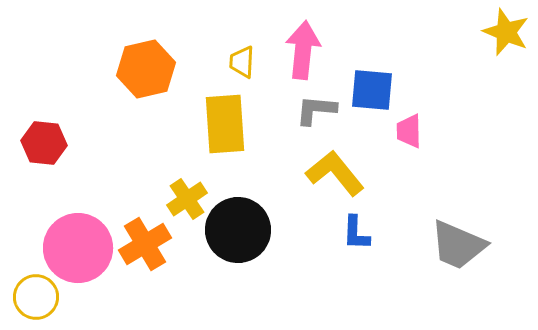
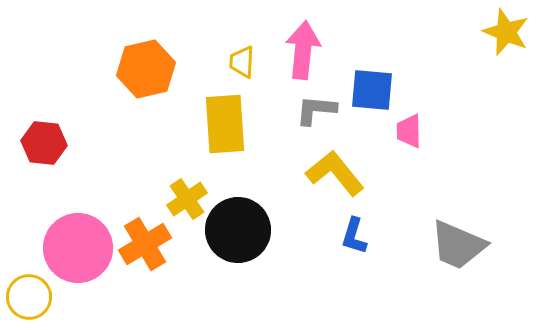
blue L-shape: moved 2 px left, 3 px down; rotated 15 degrees clockwise
yellow circle: moved 7 px left
